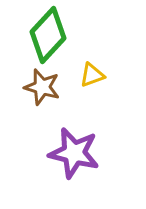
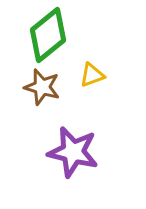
green diamond: rotated 8 degrees clockwise
purple star: moved 1 px left, 1 px up
